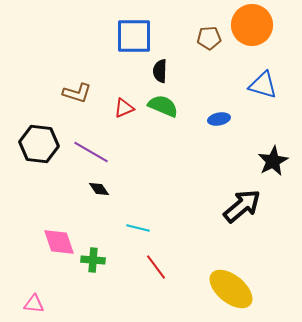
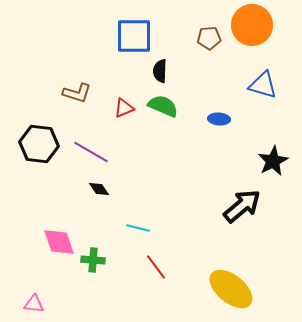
blue ellipse: rotated 15 degrees clockwise
